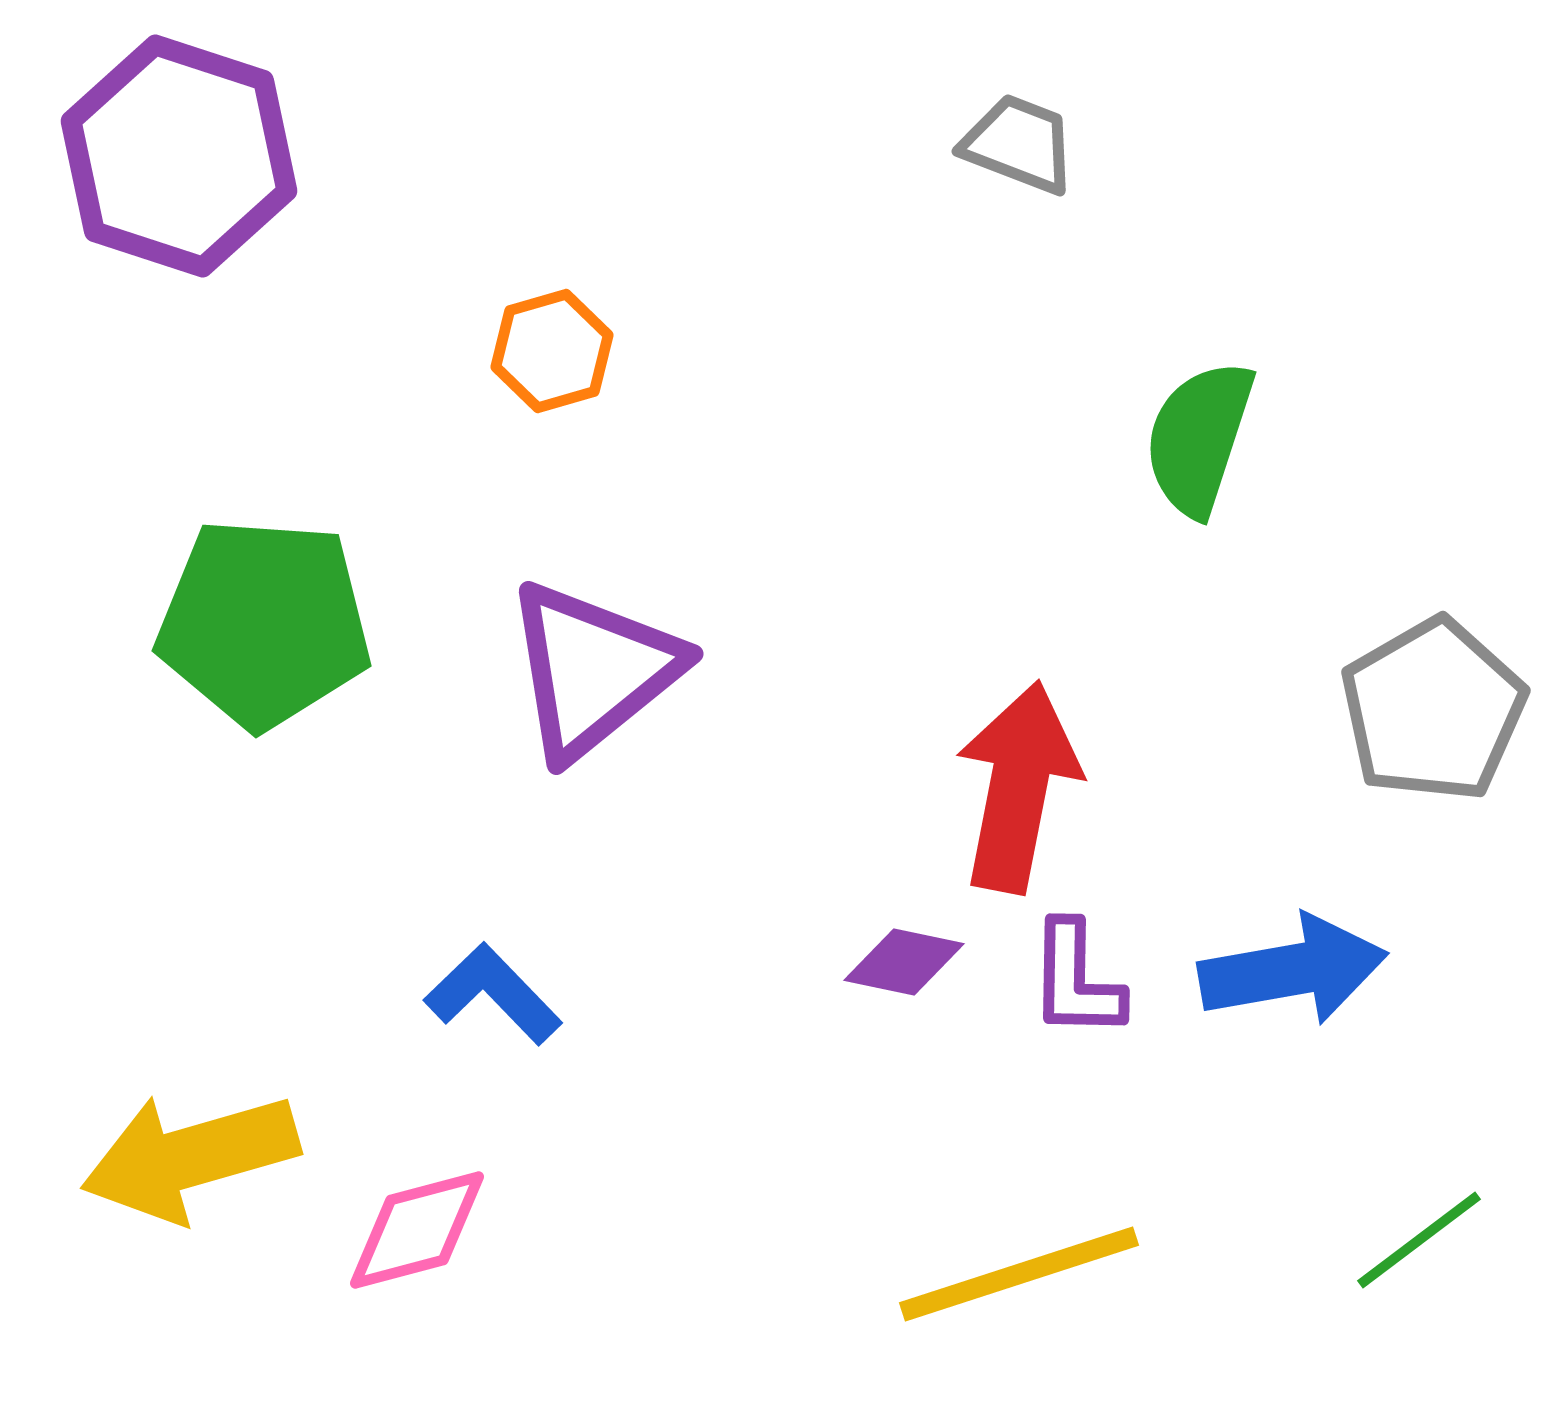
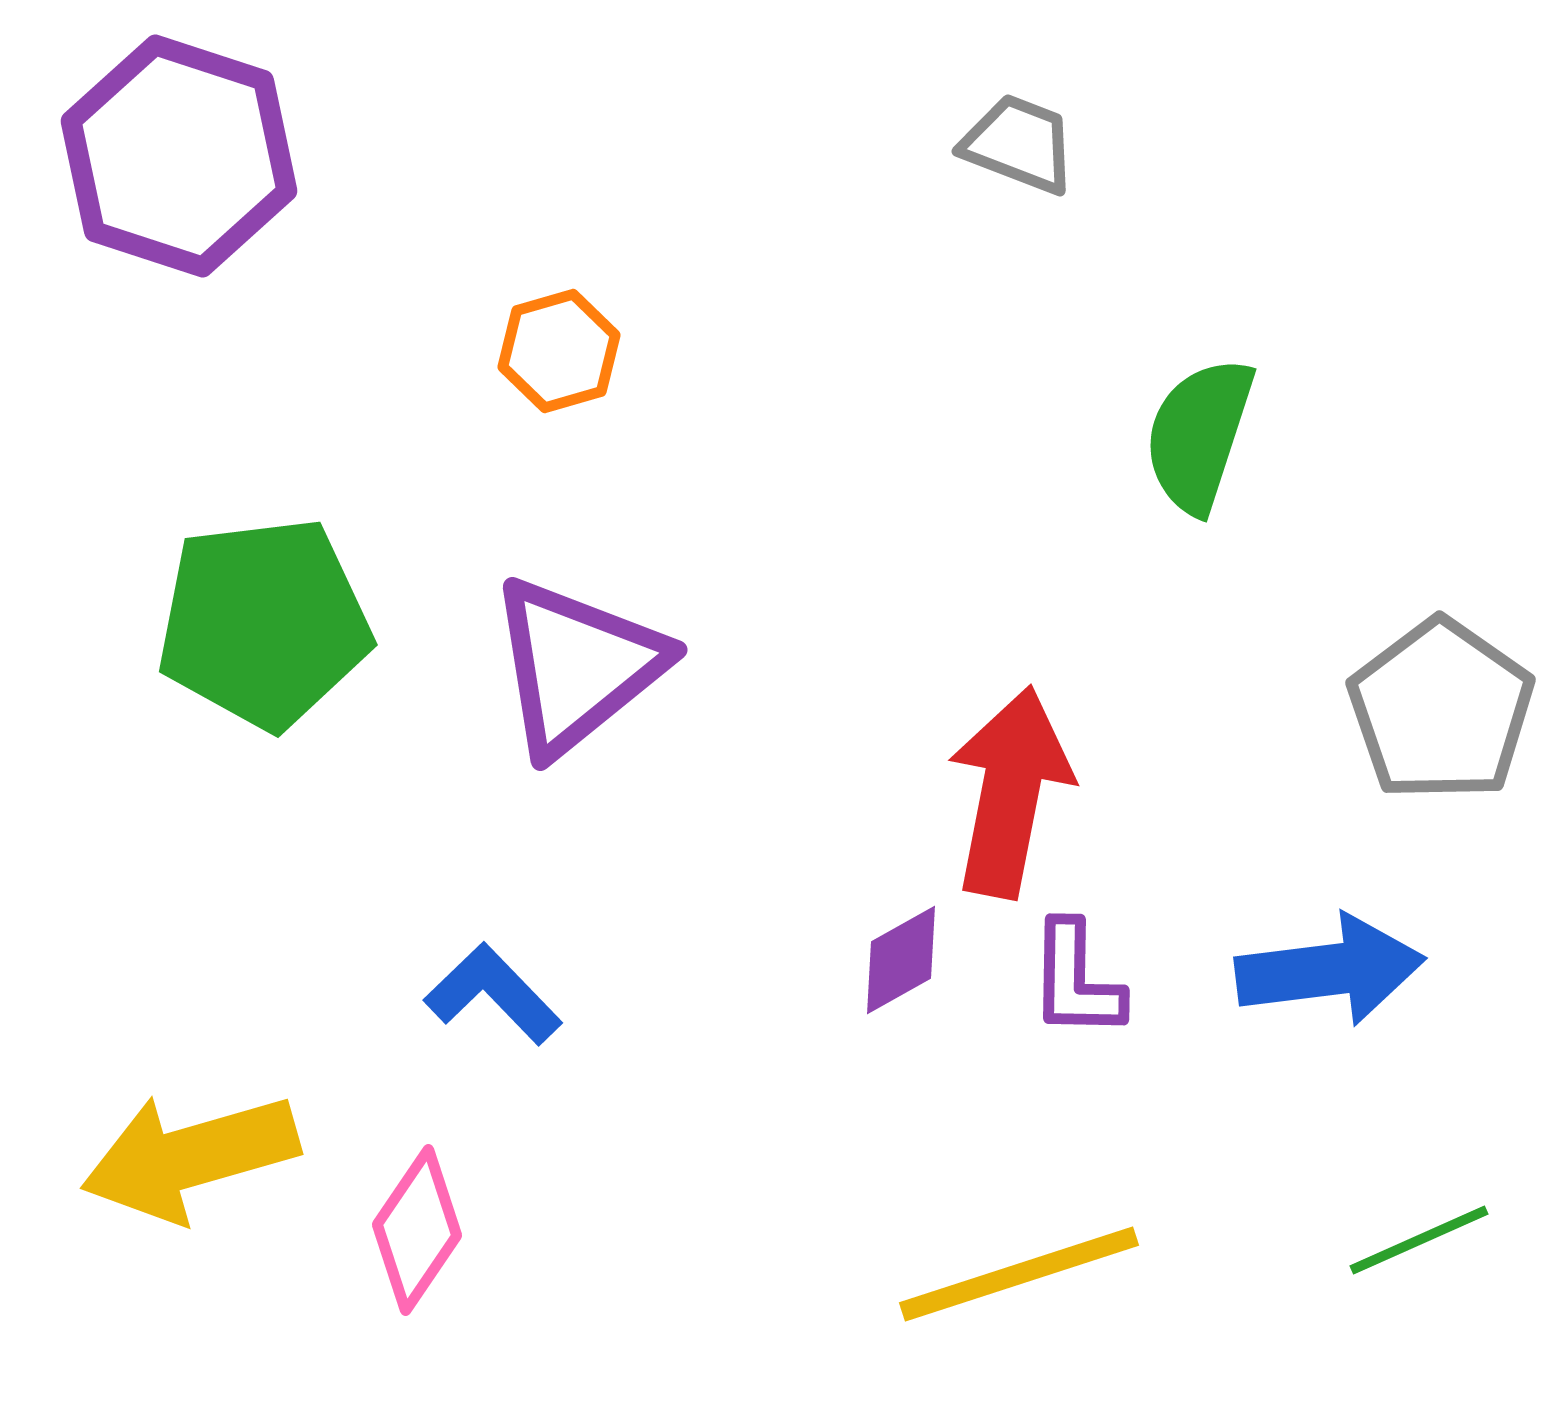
orange hexagon: moved 7 px right
green semicircle: moved 3 px up
green pentagon: rotated 11 degrees counterclockwise
purple triangle: moved 16 px left, 4 px up
gray pentagon: moved 8 px right; rotated 7 degrees counterclockwise
red arrow: moved 8 px left, 5 px down
purple diamond: moved 3 px left, 2 px up; rotated 41 degrees counterclockwise
blue arrow: moved 37 px right; rotated 3 degrees clockwise
pink diamond: rotated 41 degrees counterclockwise
green line: rotated 13 degrees clockwise
